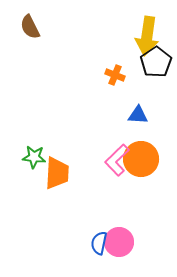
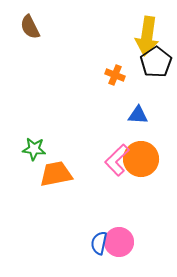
green star: moved 8 px up
orange trapezoid: moved 1 px left, 1 px down; rotated 104 degrees counterclockwise
